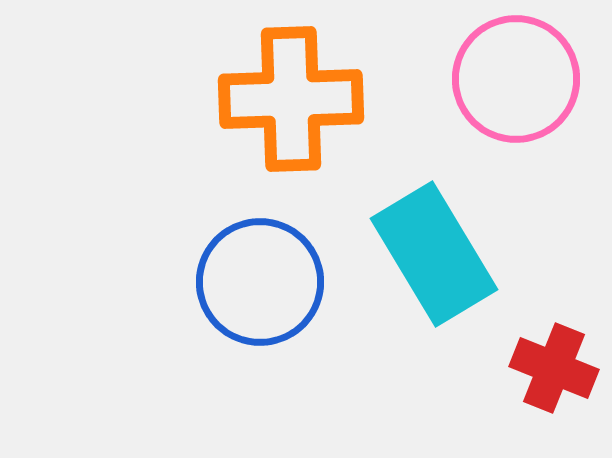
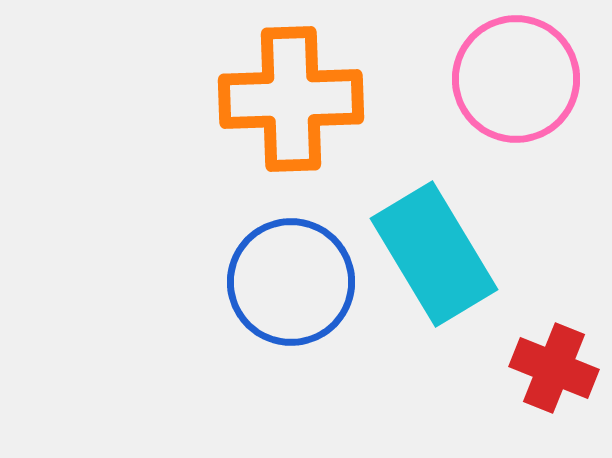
blue circle: moved 31 px right
